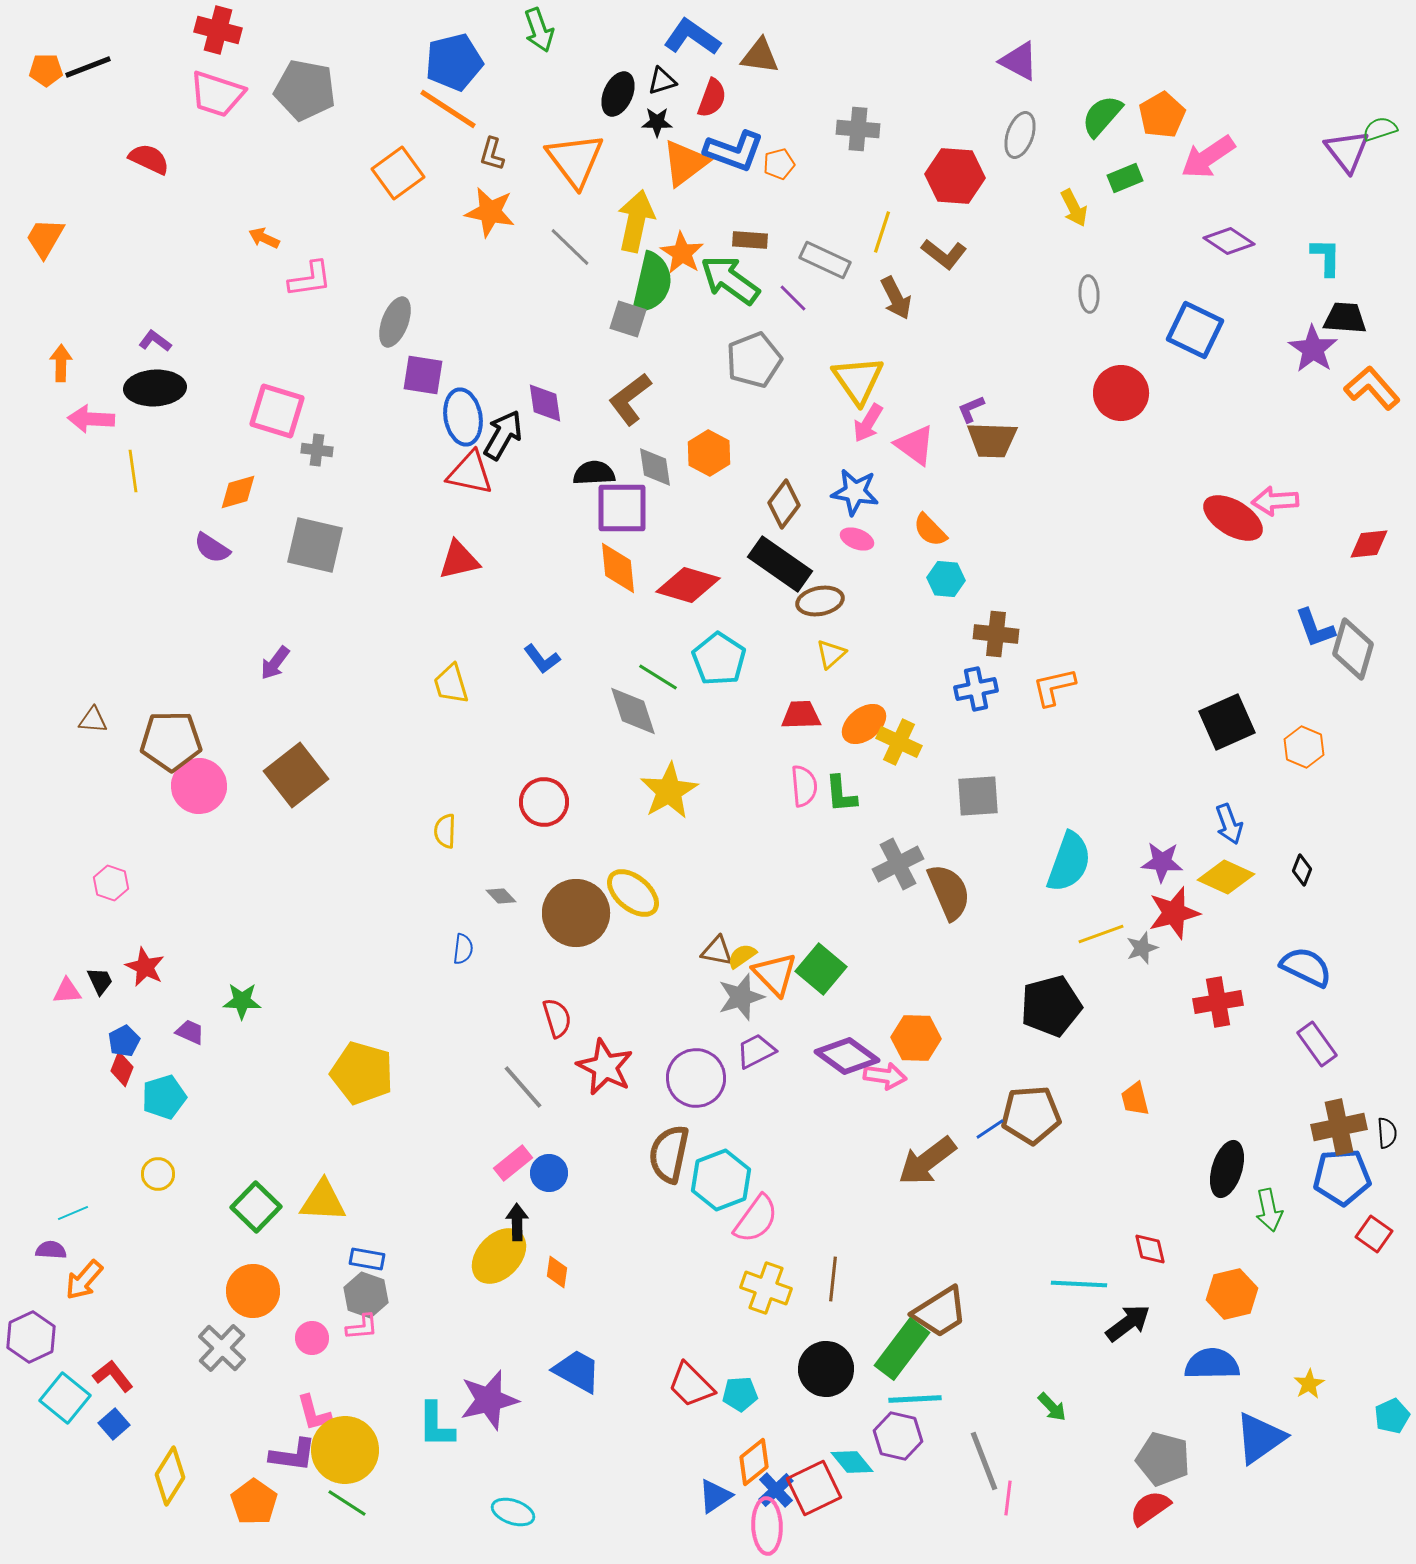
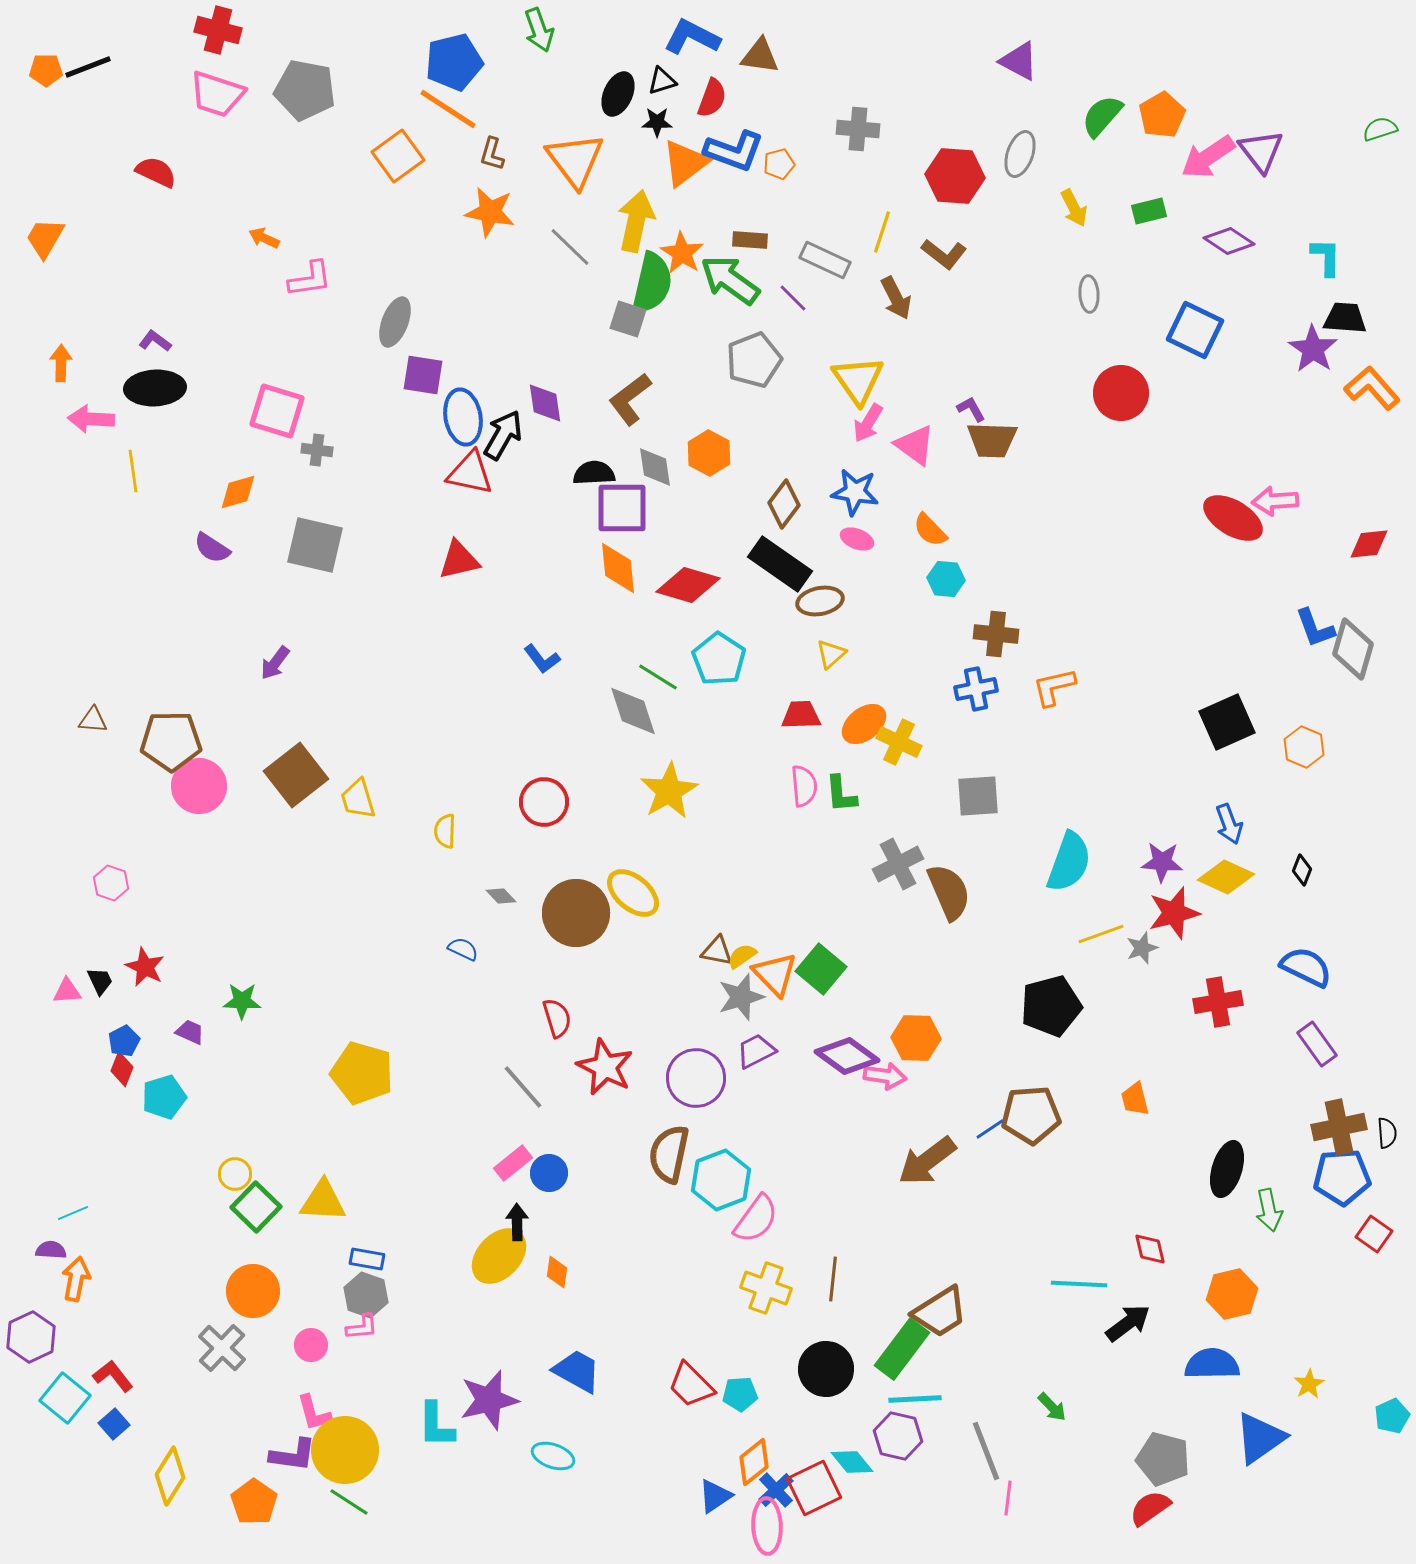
blue L-shape at (692, 37): rotated 8 degrees counterclockwise
gray ellipse at (1020, 135): moved 19 px down
purple triangle at (1347, 151): moved 86 px left
red semicircle at (149, 159): moved 7 px right, 13 px down
orange square at (398, 173): moved 17 px up
green rectangle at (1125, 178): moved 24 px right, 33 px down; rotated 8 degrees clockwise
purple L-shape at (971, 409): rotated 84 degrees clockwise
yellow trapezoid at (451, 684): moved 93 px left, 115 px down
blue semicircle at (463, 949): rotated 72 degrees counterclockwise
yellow circle at (158, 1174): moved 77 px right
orange arrow at (84, 1280): moved 8 px left, 1 px up; rotated 150 degrees clockwise
pink circle at (312, 1338): moved 1 px left, 7 px down
gray line at (984, 1461): moved 2 px right, 10 px up
green line at (347, 1503): moved 2 px right, 1 px up
cyan ellipse at (513, 1512): moved 40 px right, 56 px up
